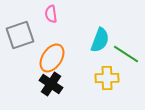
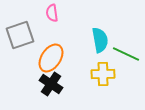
pink semicircle: moved 1 px right, 1 px up
cyan semicircle: rotated 30 degrees counterclockwise
green line: rotated 8 degrees counterclockwise
orange ellipse: moved 1 px left
yellow cross: moved 4 px left, 4 px up
